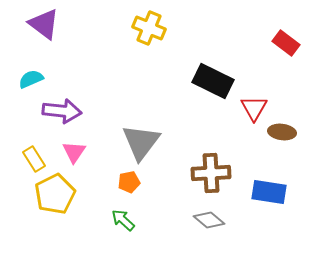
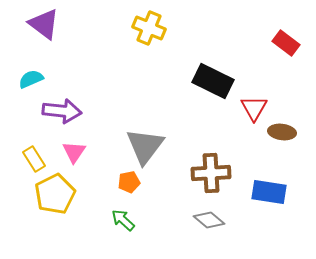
gray triangle: moved 4 px right, 4 px down
